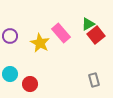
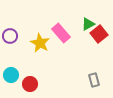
red square: moved 3 px right, 1 px up
cyan circle: moved 1 px right, 1 px down
